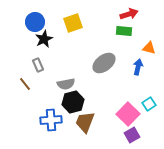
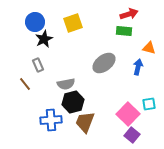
cyan square: rotated 24 degrees clockwise
purple square: rotated 21 degrees counterclockwise
